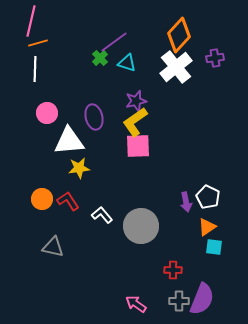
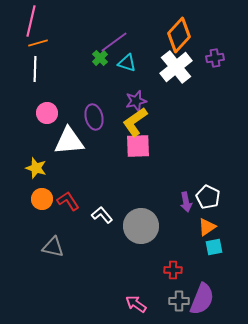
yellow star: moved 43 px left; rotated 25 degrees clockwise
cyan square: rotated 18 degrees counterclockwise
